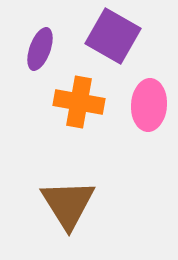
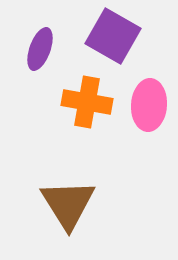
orange cross: moved 8 px right
